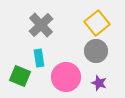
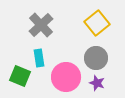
gray circle: moved 7 px down
purple star: moved 2 px left
